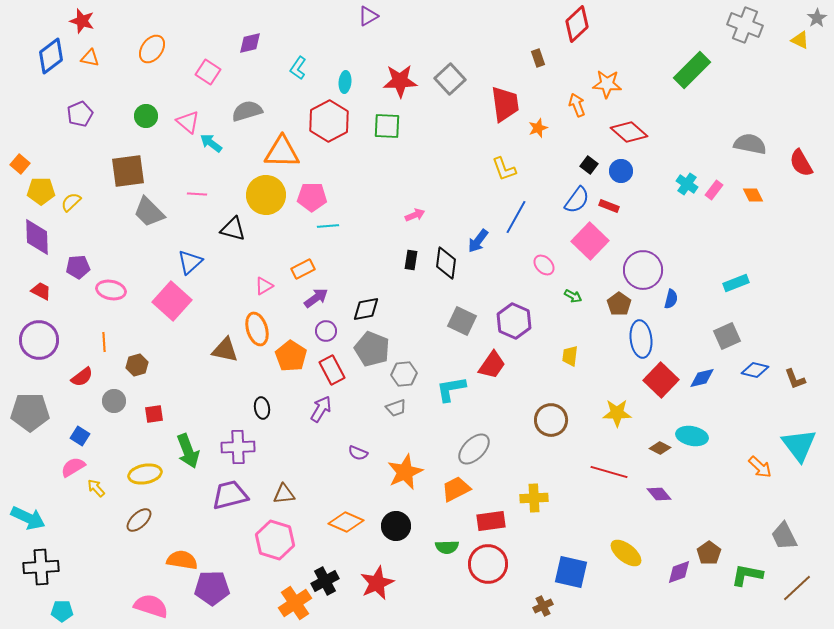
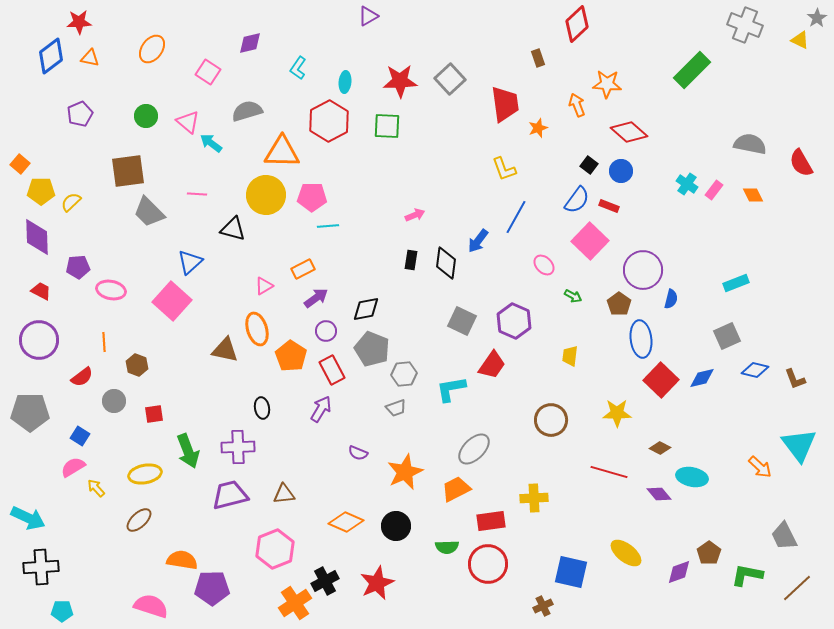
red star at (82, 21): moved 3 px left, 1 px down; rotated 20 degrees counterclockwise
brown hexagon at (137, 365): rotated 25 degrees counterclockwise
cyan ellipse at (692, 436): moved 41 px down
pink hexagon at (275, 540): moved 9 px down; rotated 21 degrees clockwise
